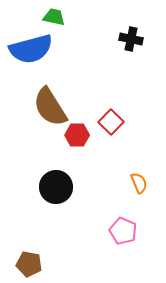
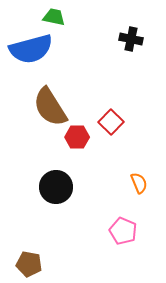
red hexagon: moved 2 px down
